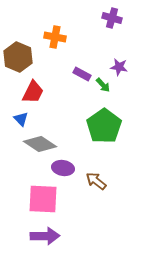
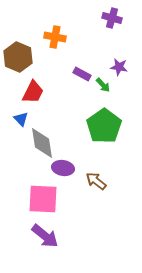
gray diamond: moved 2 px right, 1 px up; rotated 48 degrees clockwise
purple arrow: rotated 40 degrees clockwise
